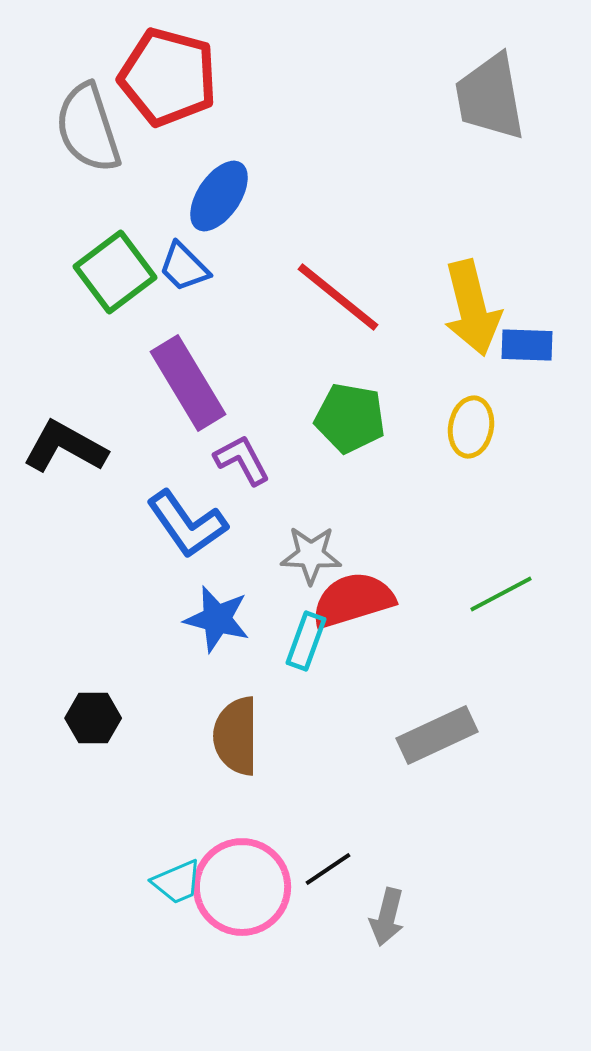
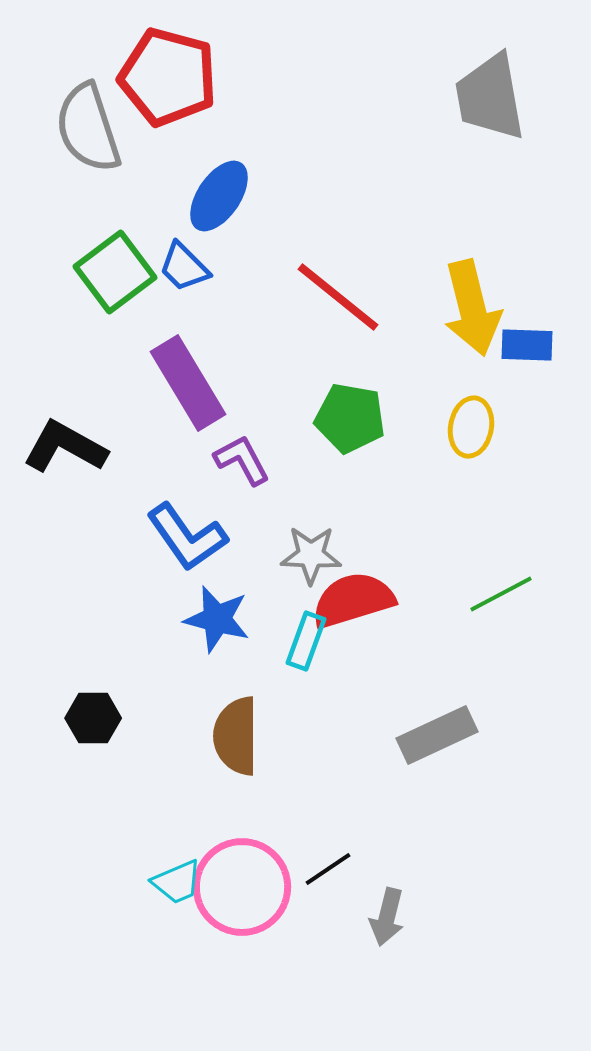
blue L-shape: moved 13 px down
